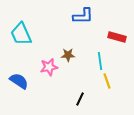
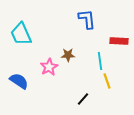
blue L-shape: moved 4 px right, 3 px down; rotated 95 degrees counterclockwise
red rectangle: moved 2 px right, 4 px down; rotated 12 degrees counterclockwise
pink star: rotated 18 degrees counterclockwise
black line: moved 3 px right; rotated 16 degrees clockwise
